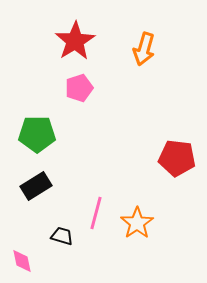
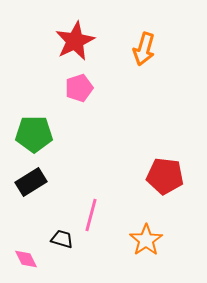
red star: rotated 6 degrees clockwise
green pentagon: moved 3 px left
red pentagon: moved 12 px left, 18 px down
black rectangle: moved 5 px left, 4 px up
pink line: moved 5 px left, 2 px down
orange star: moved 9 px right, 17 px down
black trapezoid: moved 3 px down
pink diamond: moved 4 px right, 2 px up; rotated 15 degrees counterclockwise
